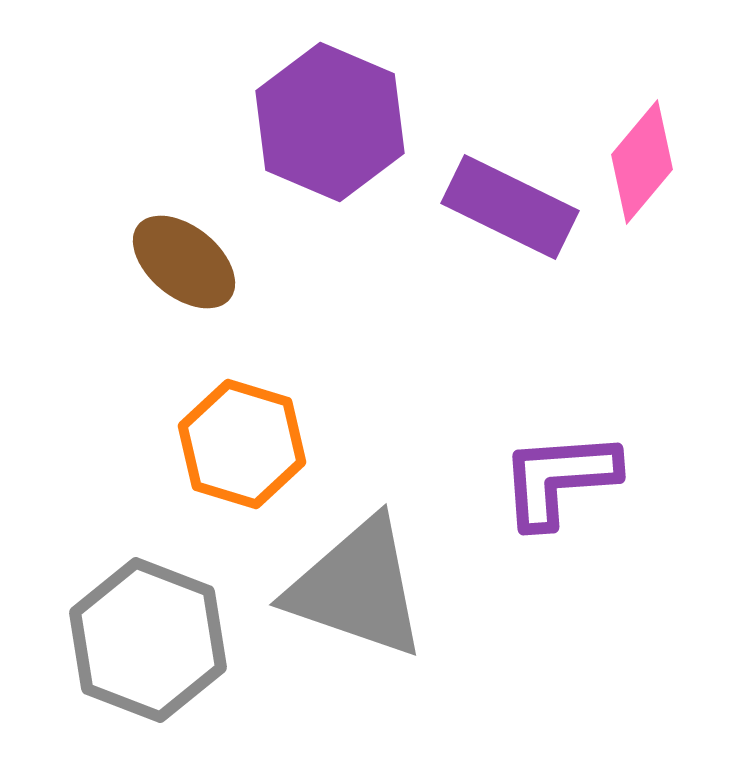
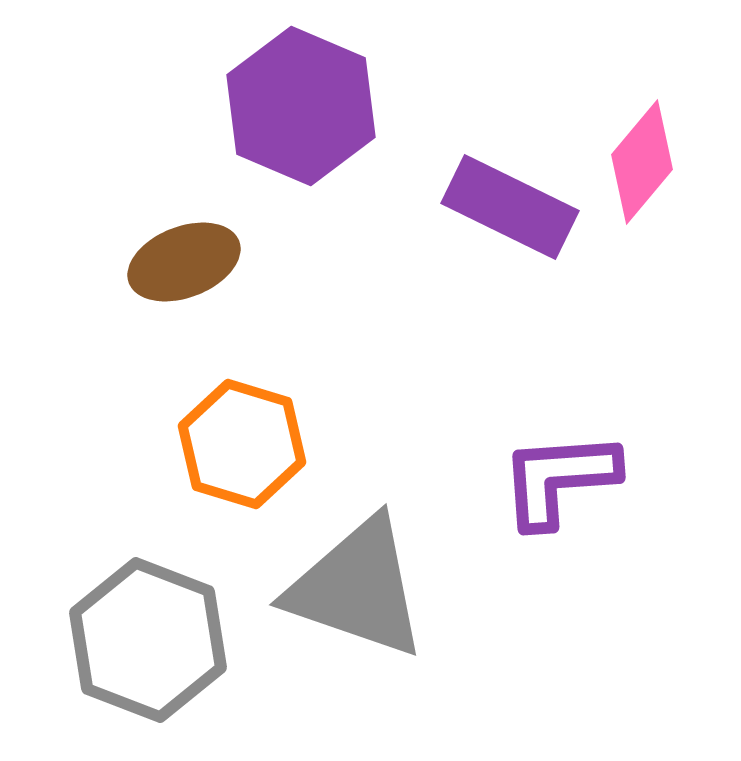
purple hexagon: moved 29 px left, 16 px up
brown ellipse: rotated 60 degrees counterclockwise
